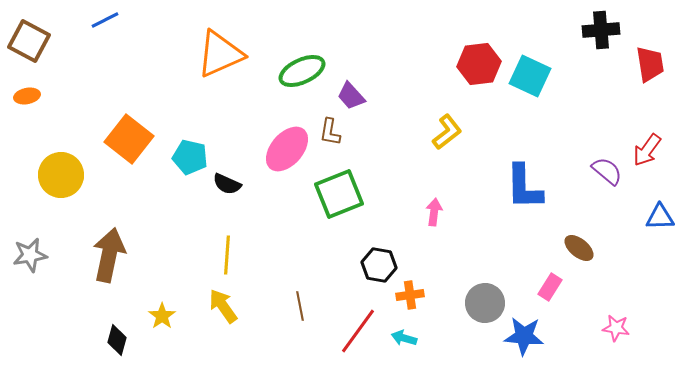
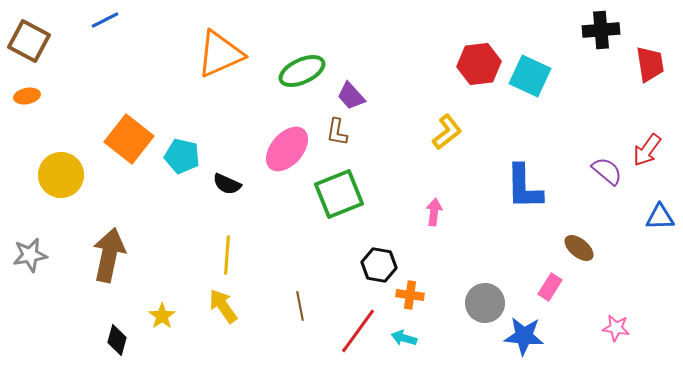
brown L-shape: moved 7 px right
cyan pentagon: moved 8 px left, 1 px up
orange cross: rotated 16 degrees clockwise
